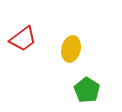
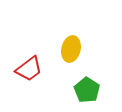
red trapezoid: moved 6 px right, 30 px down
